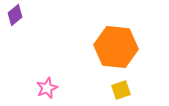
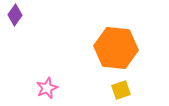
purple diamond: rotated 15 degrees counterclockwise
orange hexagon: moved 1 px down
